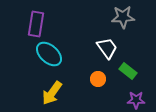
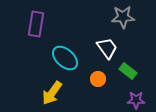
cyan ellipse: moved 16 px right, 4 px down
